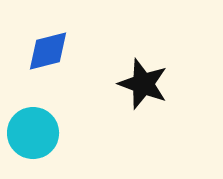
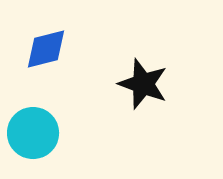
blue diamond: moved 2 px left, 2 px up
